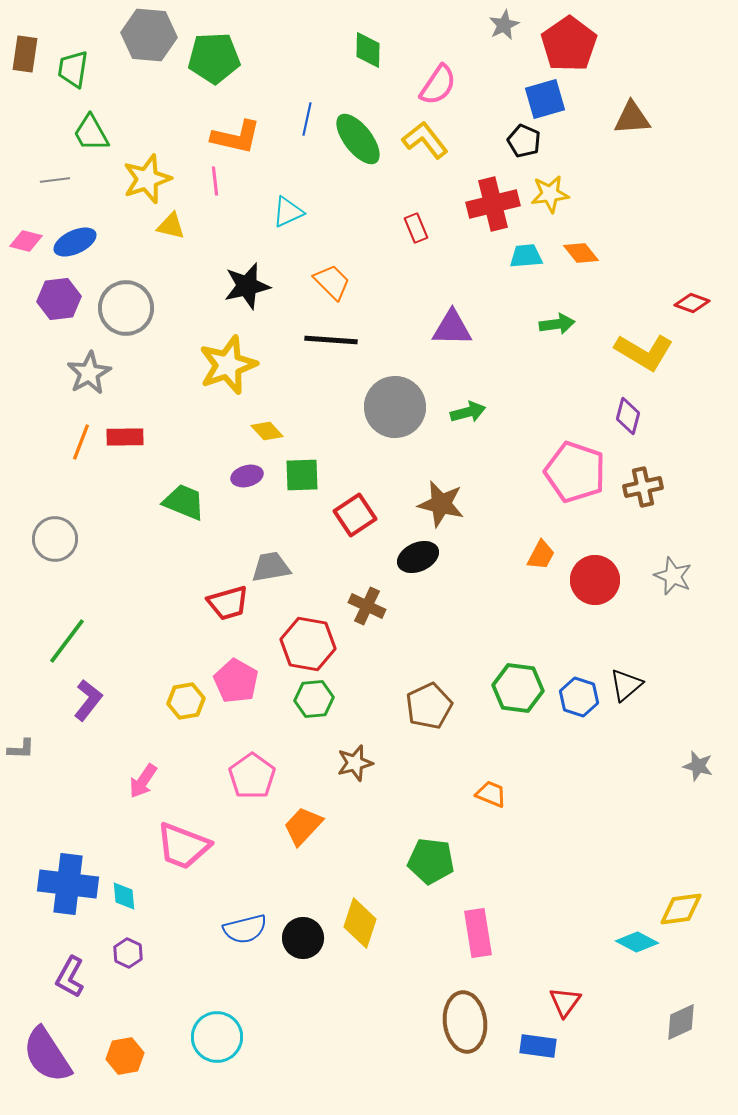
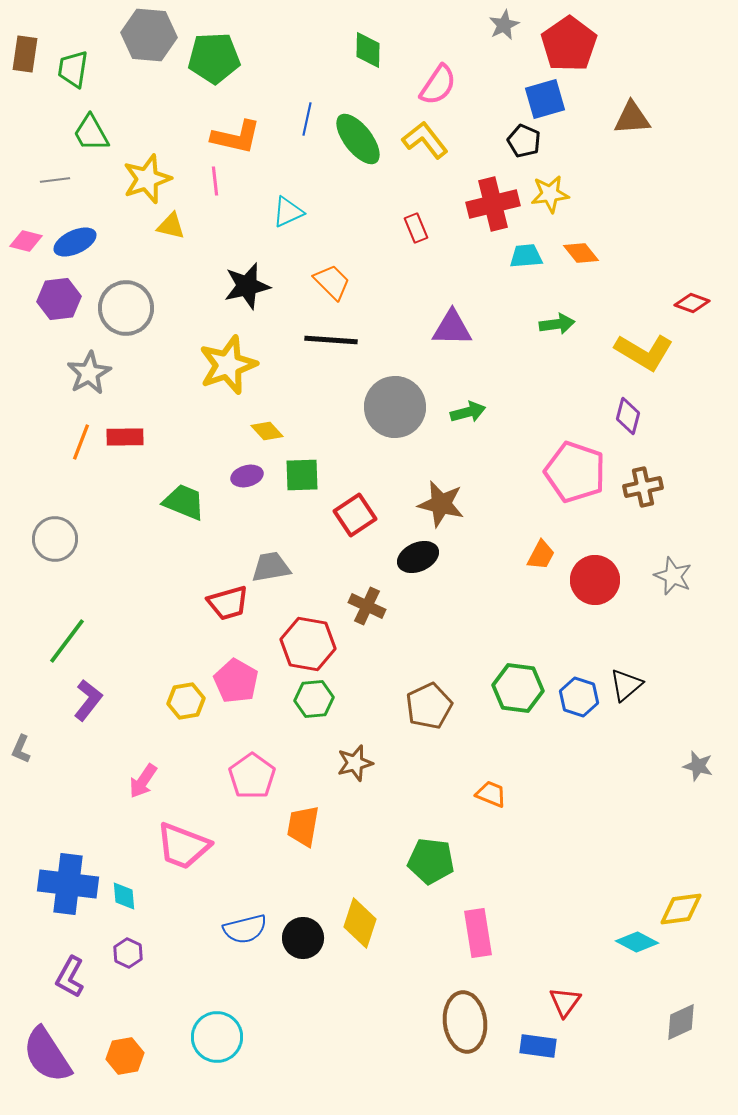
gray L-shape at (21, 749): rotated 112 degrees clockwise
orange trapezoid at (303, 826): rotated 33 degrees counterclockwise
